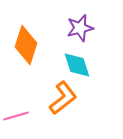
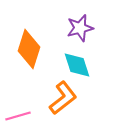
orange diamond: moved 3 px right, 4 px down
pink line: moved 2 px right
